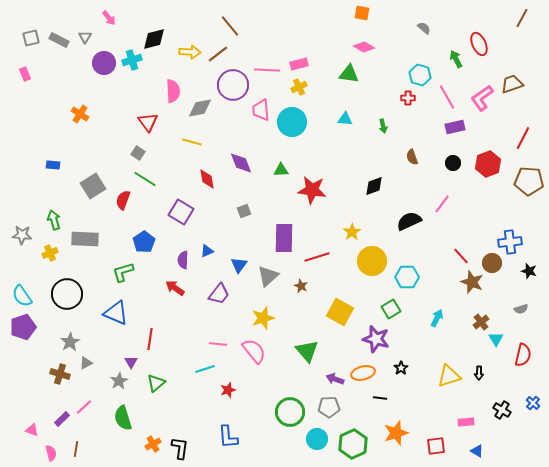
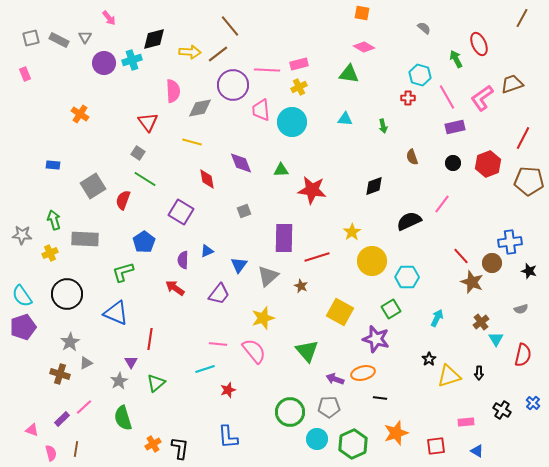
black star at (401, 368): moved 28 px right, 9 px up
